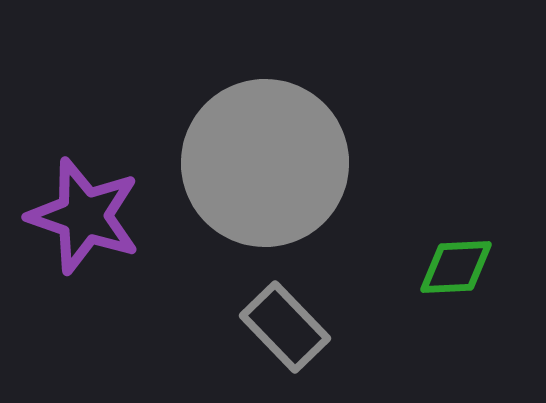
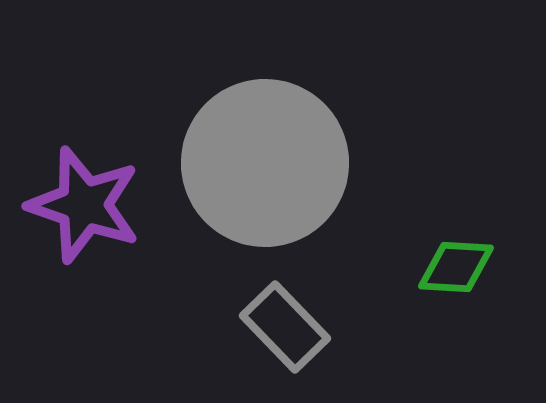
purple star: moved 11 px up
green diamond: rotated 6 degrees clockwise
